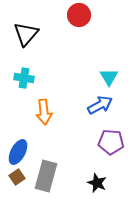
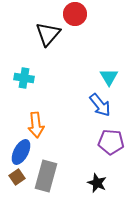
red circle: moved 4 px left, 1 px up
black triangle: moved 22 px right
blue arrow: rotated 80 degrees clockwise
orange arrow: moved 8 px left, 13 px down
blue ellipse: moved 3 px right
